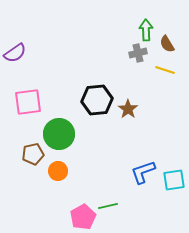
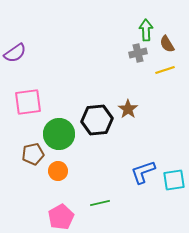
yellow line: rotated 36 degrees counterclockwise
black hexagon: moved 20 px down
green line: moved 8 px left, 3 px up
pink pentagon: moved 22 px left
